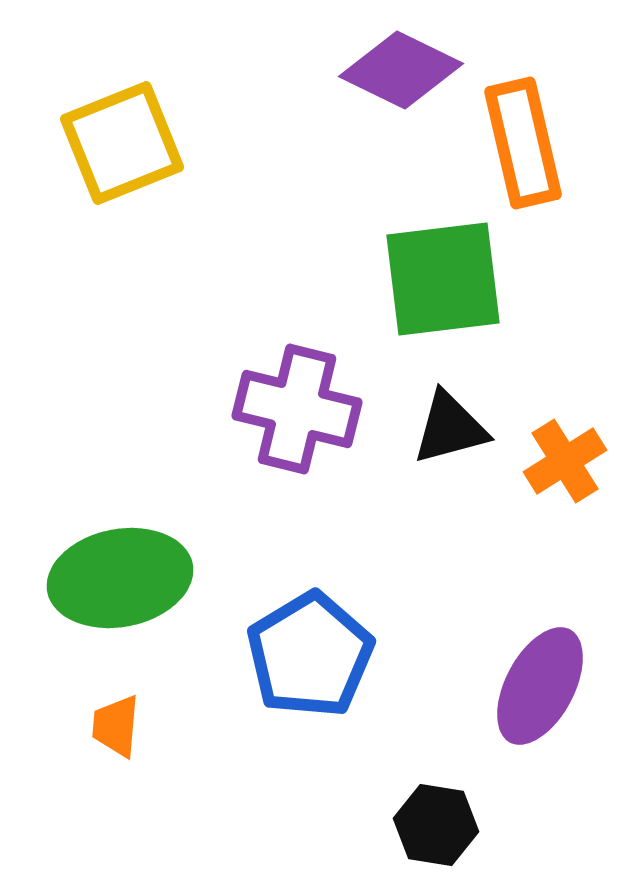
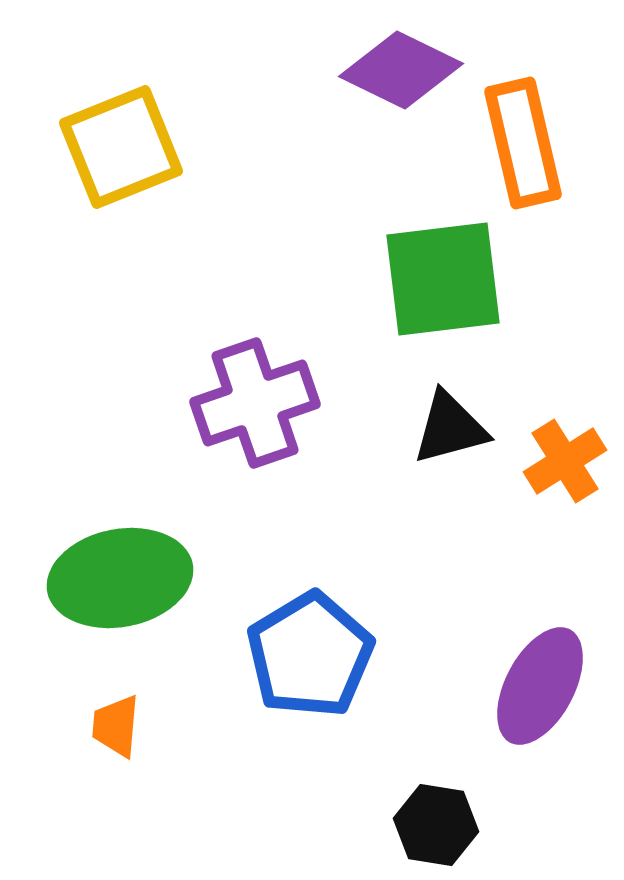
yellow square: moved 1 px left, 4 px down
purple cross: moved 42 px left, 6 px up; rotated 33 degrees counterclockwise
